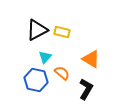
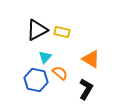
orange semicircle: moved 2 px left
